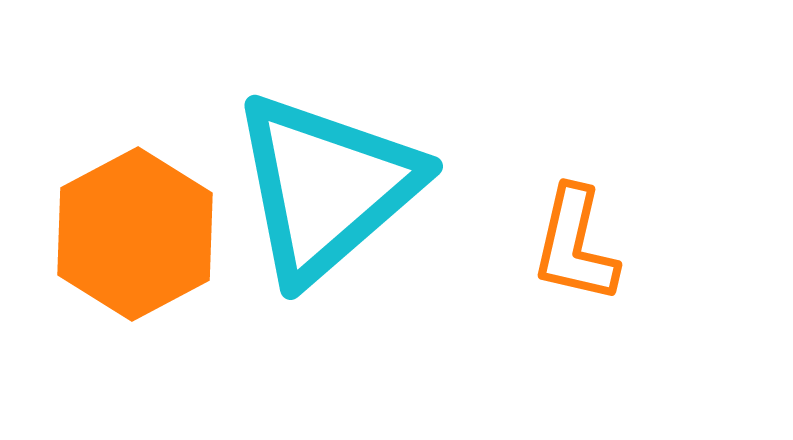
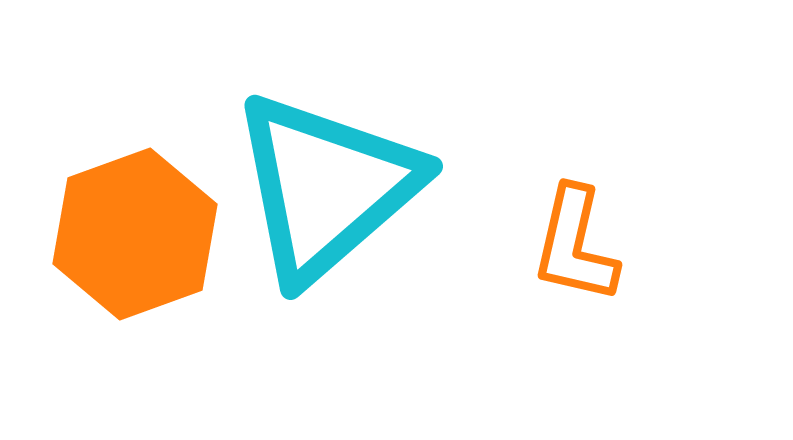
orange hexagon: rotated 8 degrees clockwise
